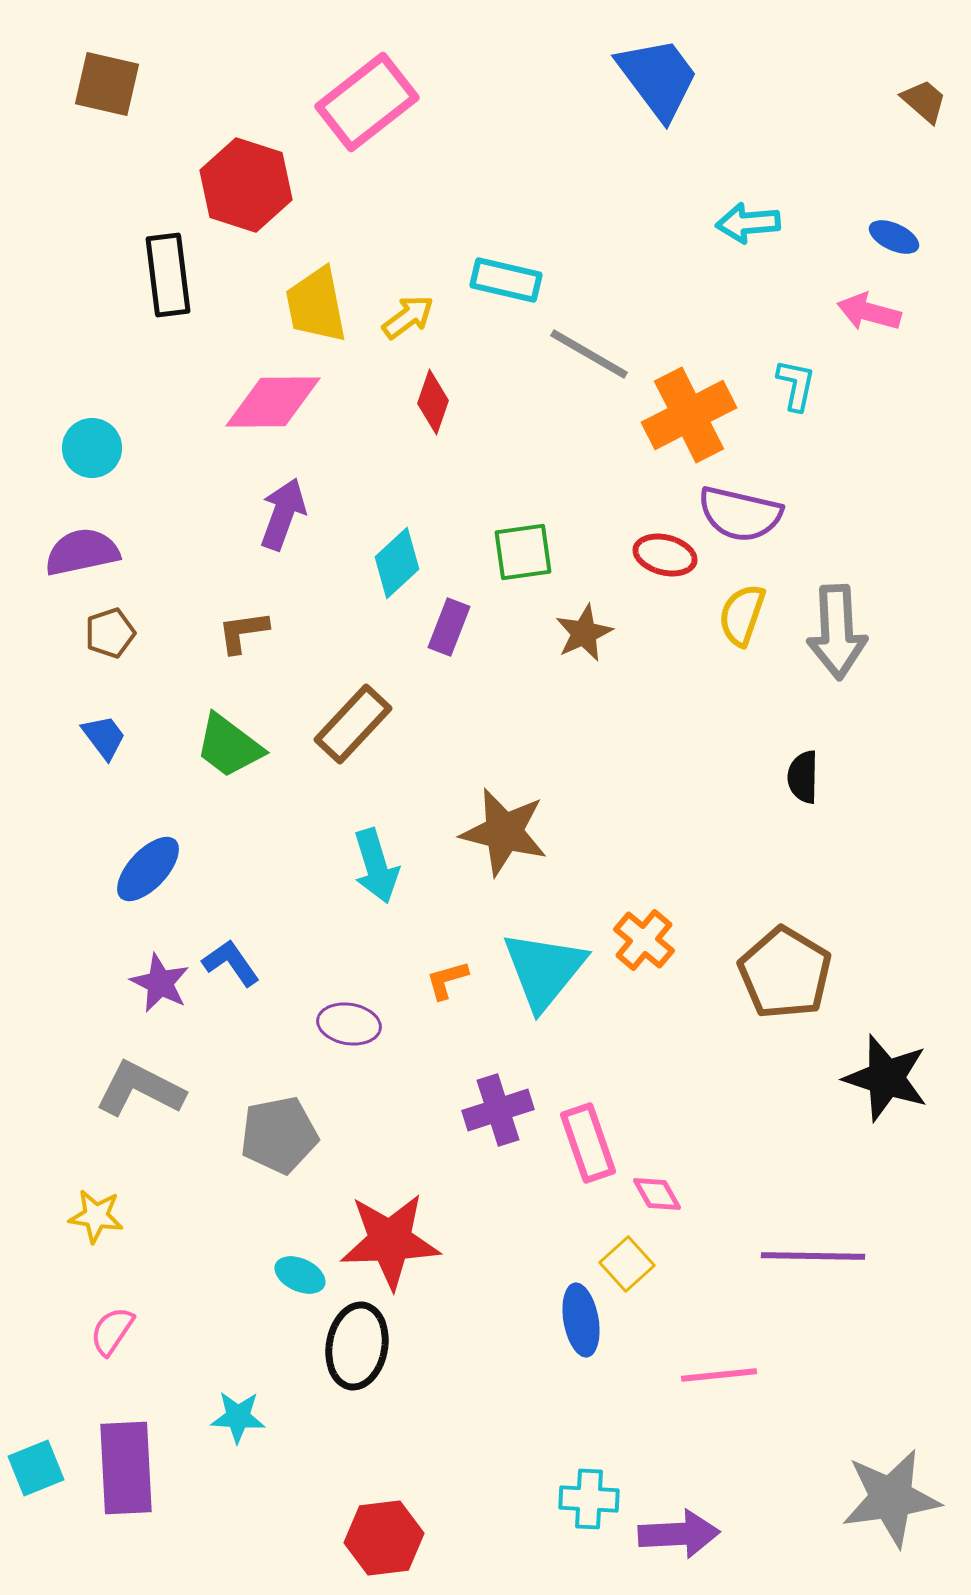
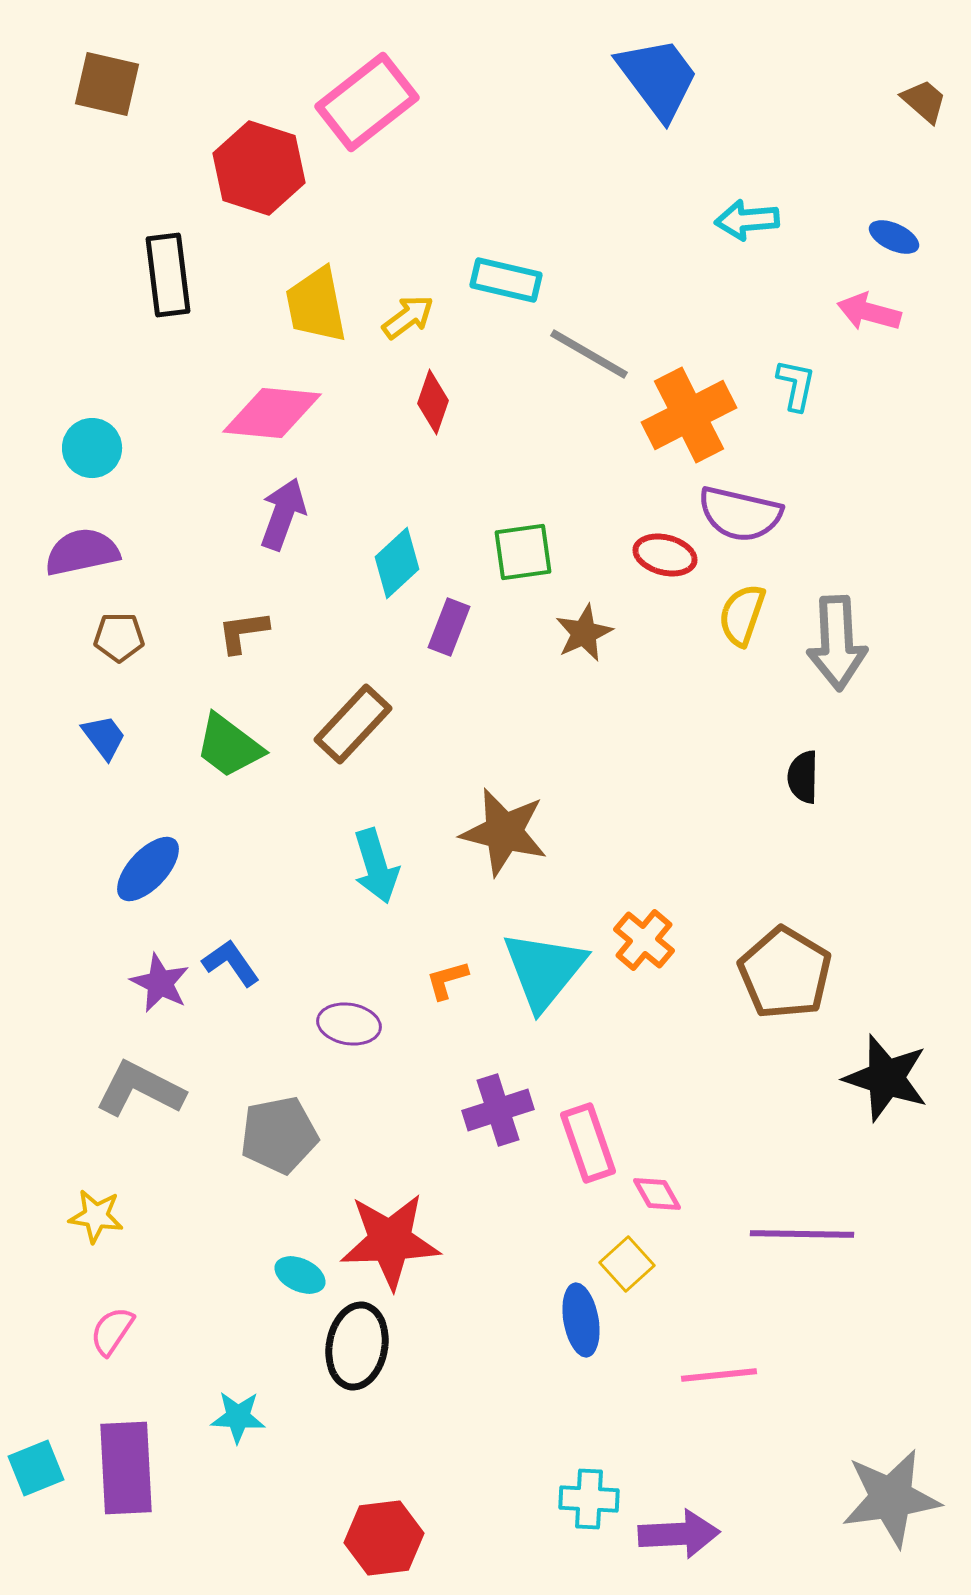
red hexagon at (246, 185): moved 13 px right, 17 px up
cyan arrow at (748, 223): moved 1 px left, 3 px up
pink diamond at (273, 402): moved 1 px left, 11 px down; rotated 6 degrees clockwise
gray arrow at (837, 632): moved 11 px down
brown pentagon at (110, 633): moved 9 px right, 4 px down; rotated 18 degrees clockwise
purple line at (813, 1256): moved 11 px left, 22 px up
